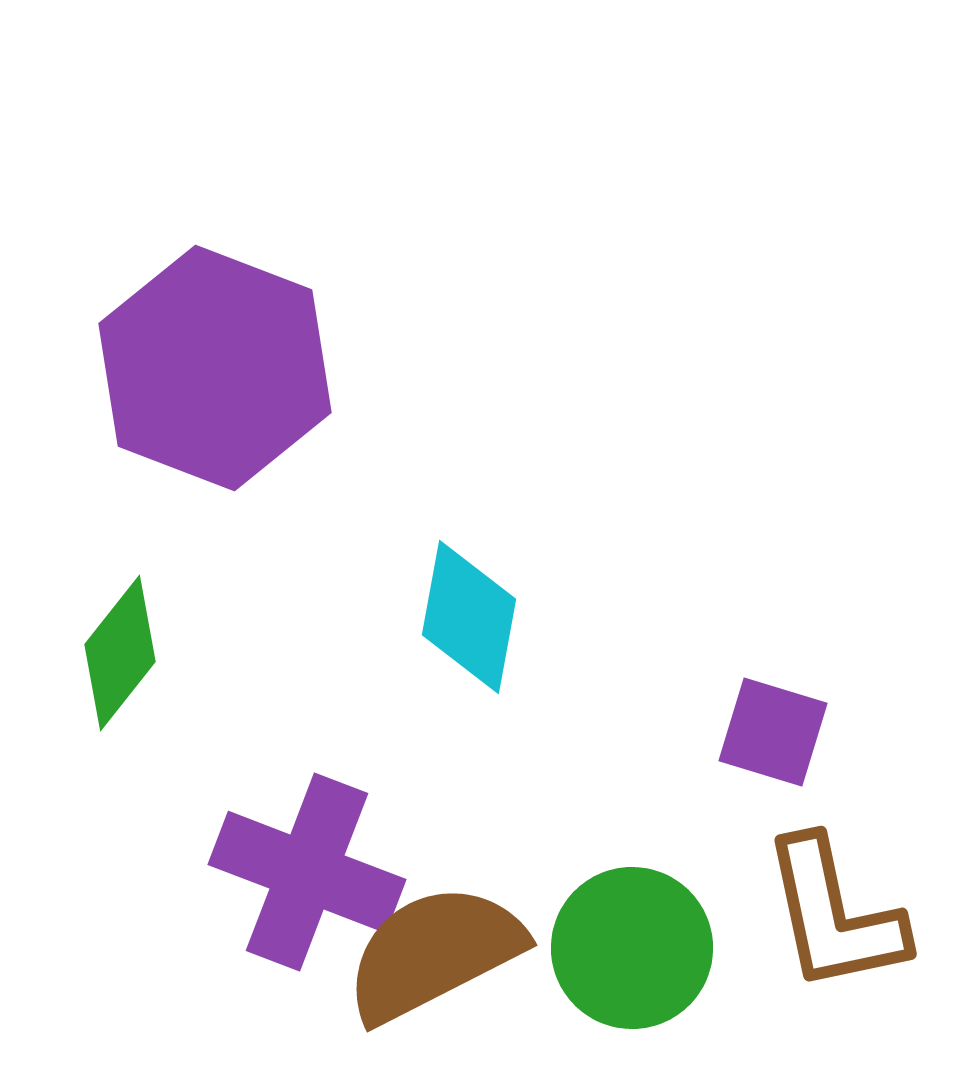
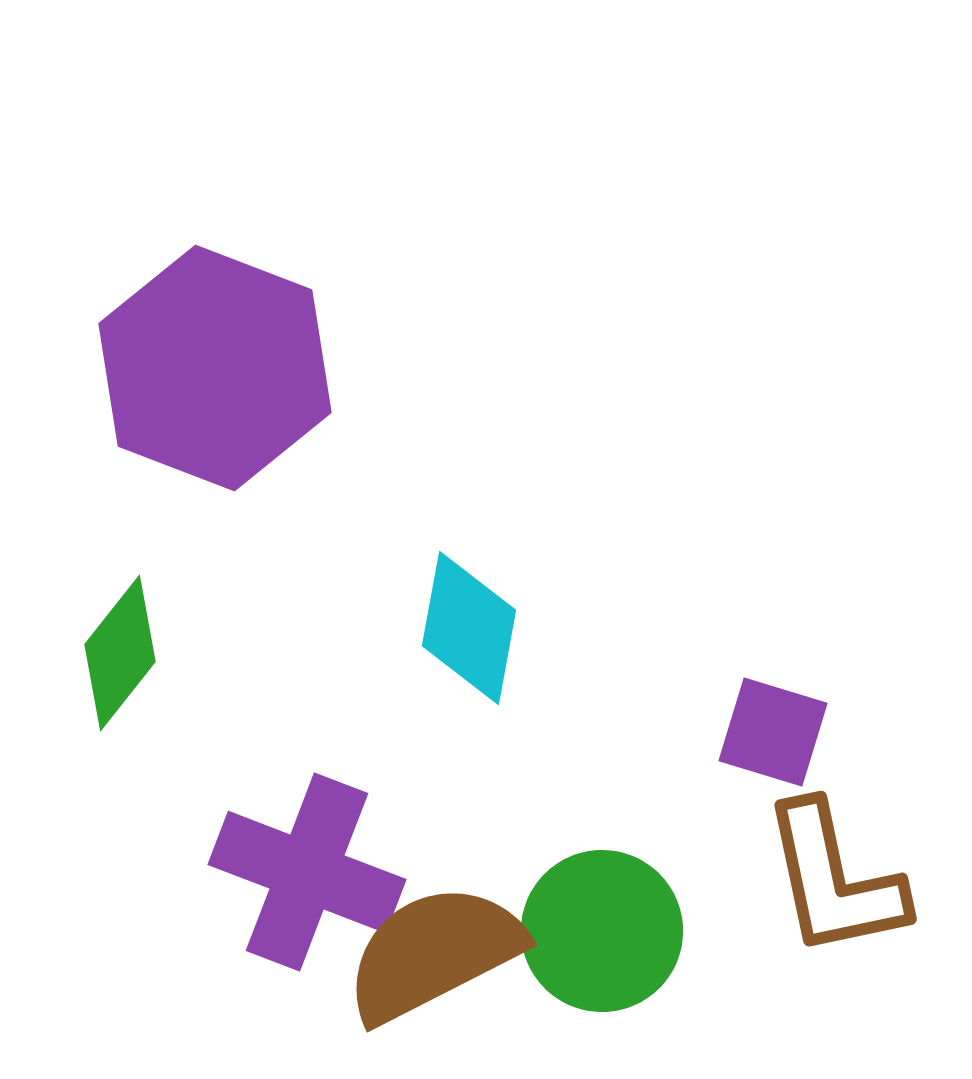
cyan diamond: moved 11 px down
brown L-shape: moved 35 px up
green circle: moved 30 px left, 17 px up
